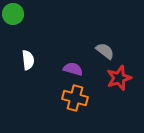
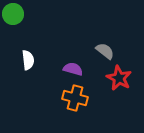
red star: rotated 25 degrees counterclockwise
